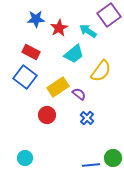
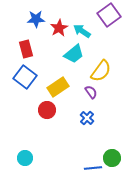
cyan arrow: moved 6 px left
red rectangle: moved 5 px left, 3 px up; rotated 48 degrees clockwise
purple semicircle: moved 12 px right, 2 px up; rotated 16 degrees clockwise
red circle: moved 5 px up
green circle: moved 1 px left
blue line: moved 2 px right, 3 px down
